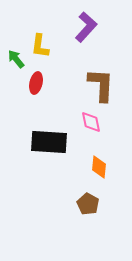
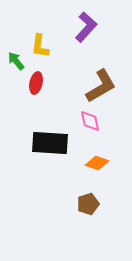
green arrow: moved 2 px down
brown L-shape: moved 1 px down; rotated 57 degrees clockwise
pink diamond: moved 1 px left, 1 px up
black rectangle: moved 1 px right, 1 px down
orange diamond: moved 2 px left, 4 px up; rotated 75 degrees counterclockwise
brown pentagon: rotated 25 degrees clockwise
